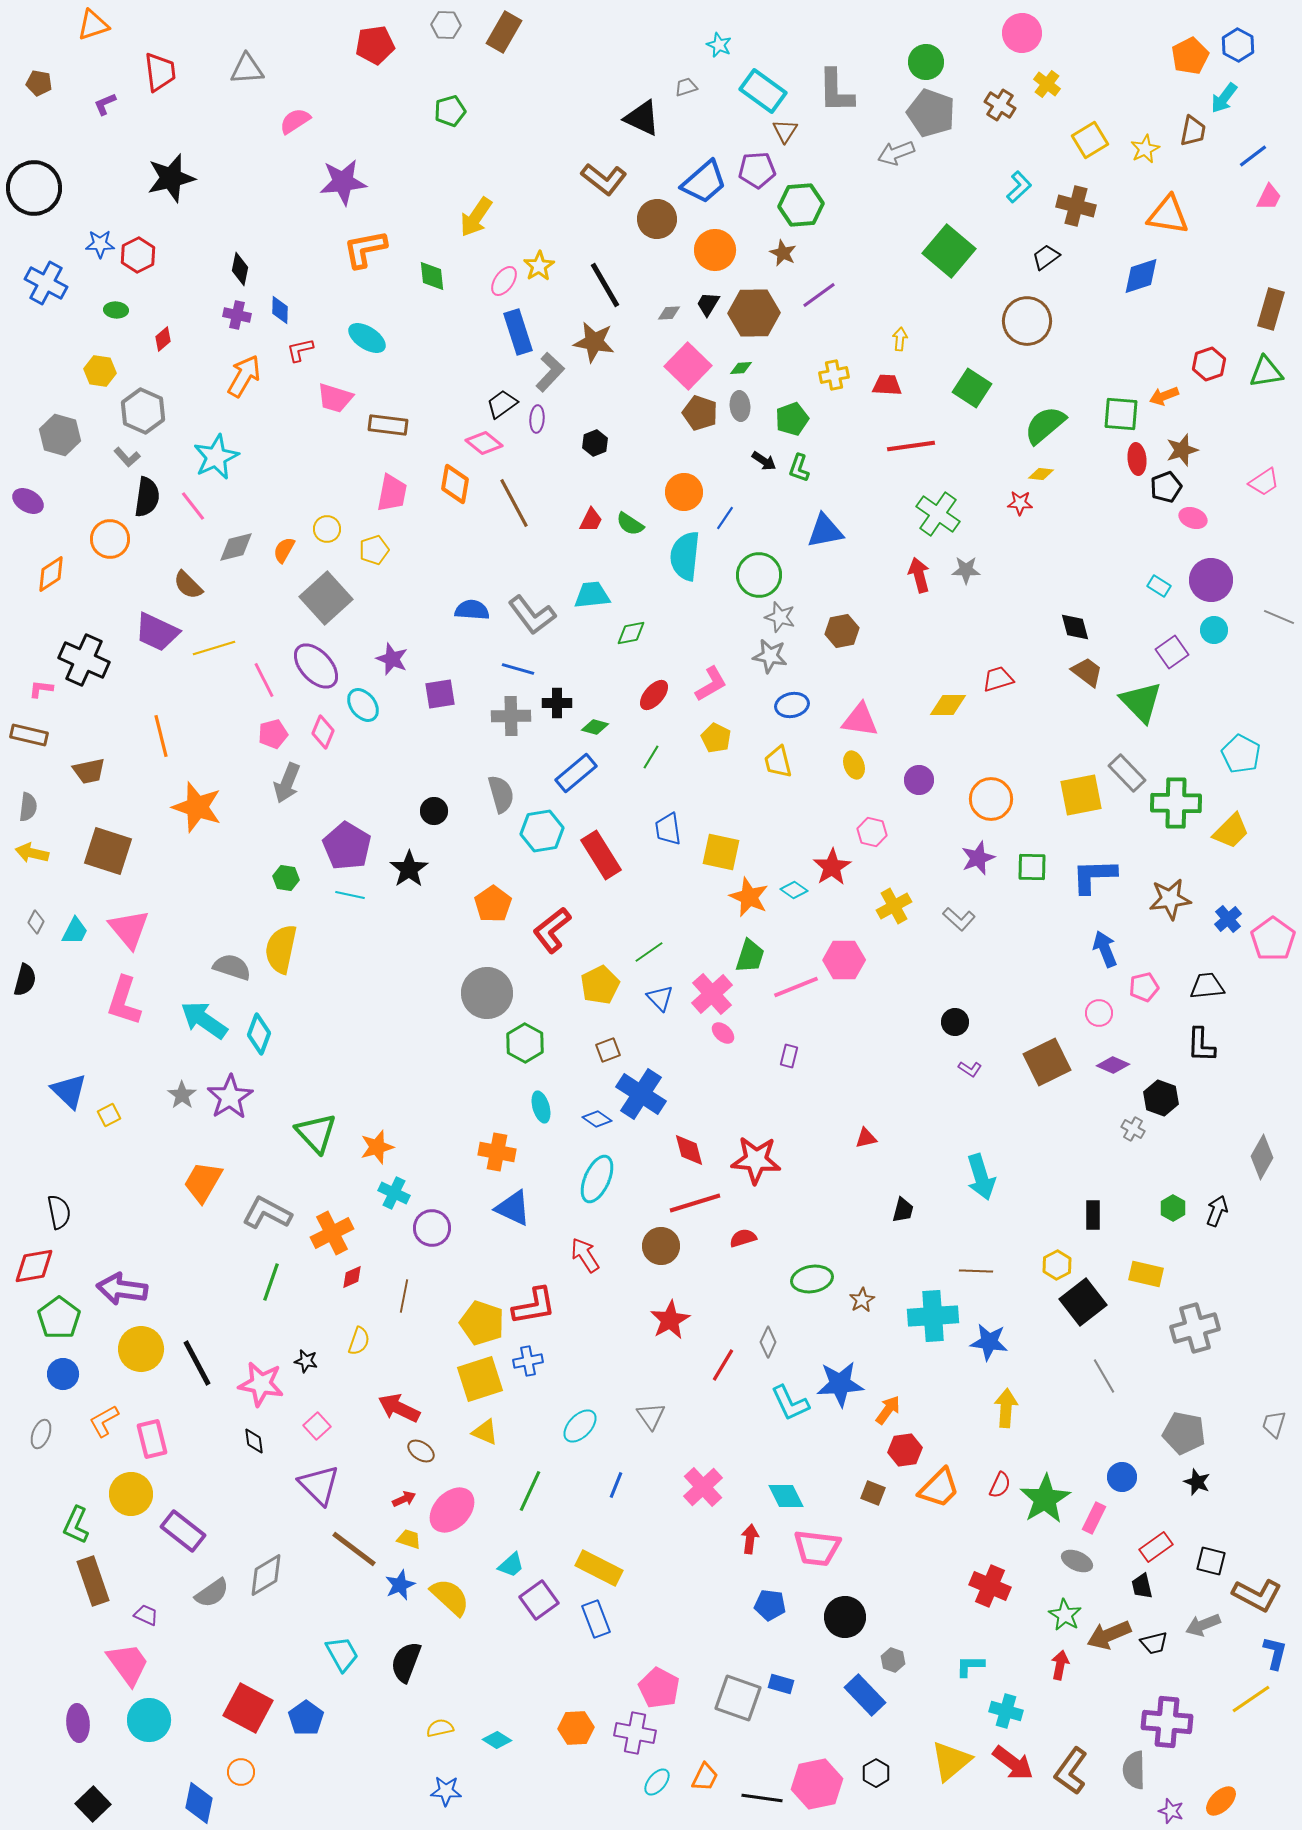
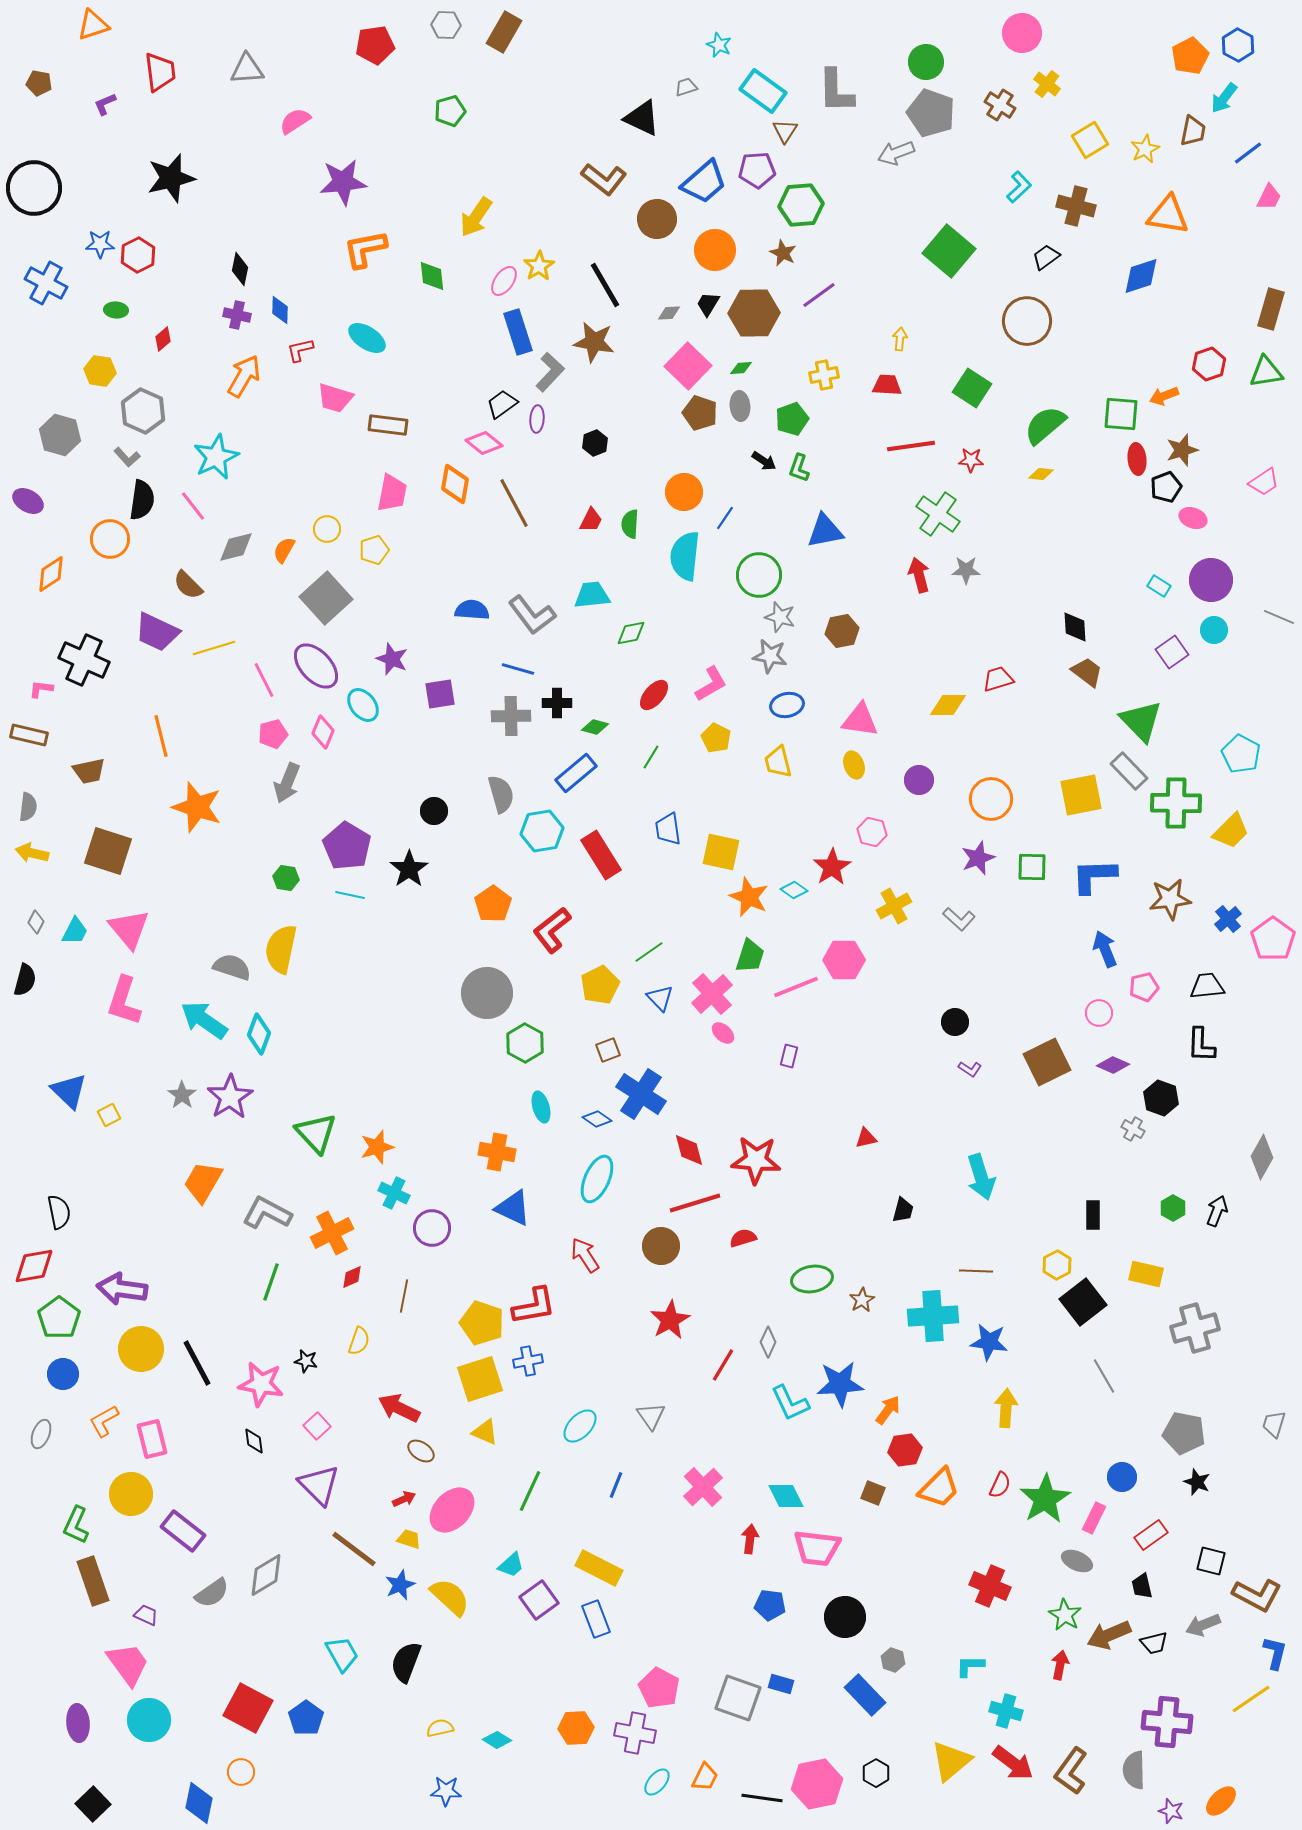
blue line at (1253, 156): moved 5 px left, 3 px up
yellow cross at (834, 375): moved 10 px left
black semicircle at (147, 497): moved 5 px left, 3 px down
red star at (1020, 503): moved 49 px left, 43 px up
green semicircle at (630, 524): rotated 60 degrees clockwise
black diamond at (1075, 627): rotated 12 degrees clockwise
green triangle at (1141, 702): moved 19 px down
blue ellipse at (792, 705): moved 5 px left
gray rectangle at (1127, 773): moved 2 px right, 2 px up
red rectangle at (1156, 1547): moved 5 px left, 12 px up
